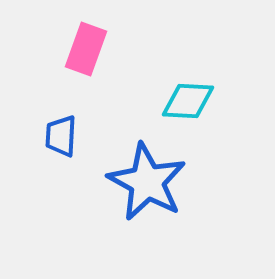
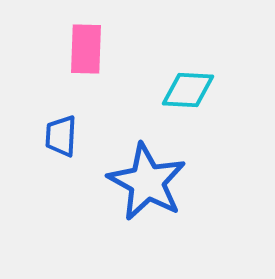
pink rectangle: rotated 18 degrees counterclockwise
cyan diamond: moved 11 px up
